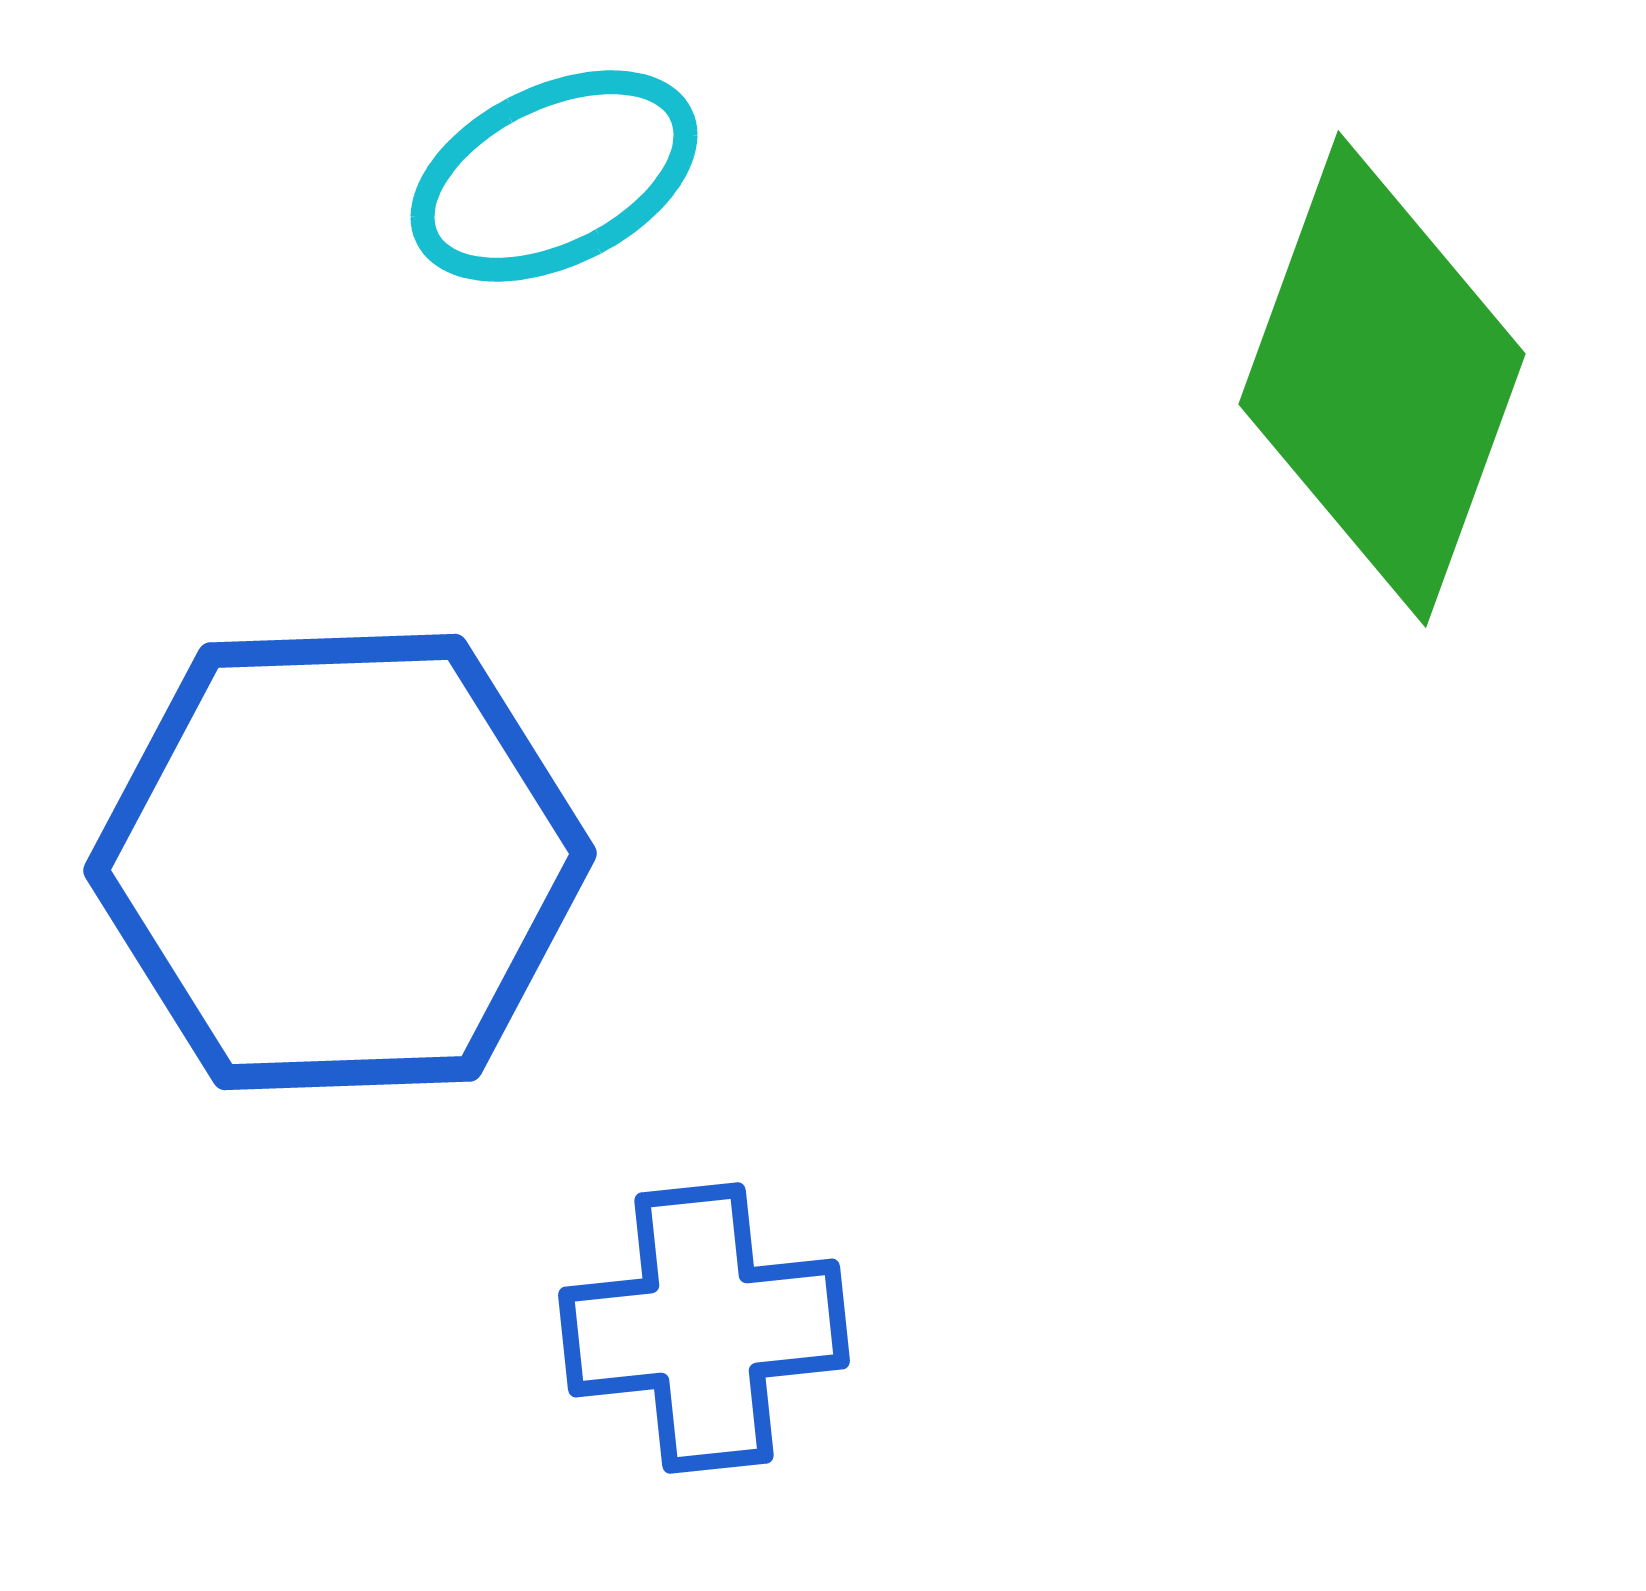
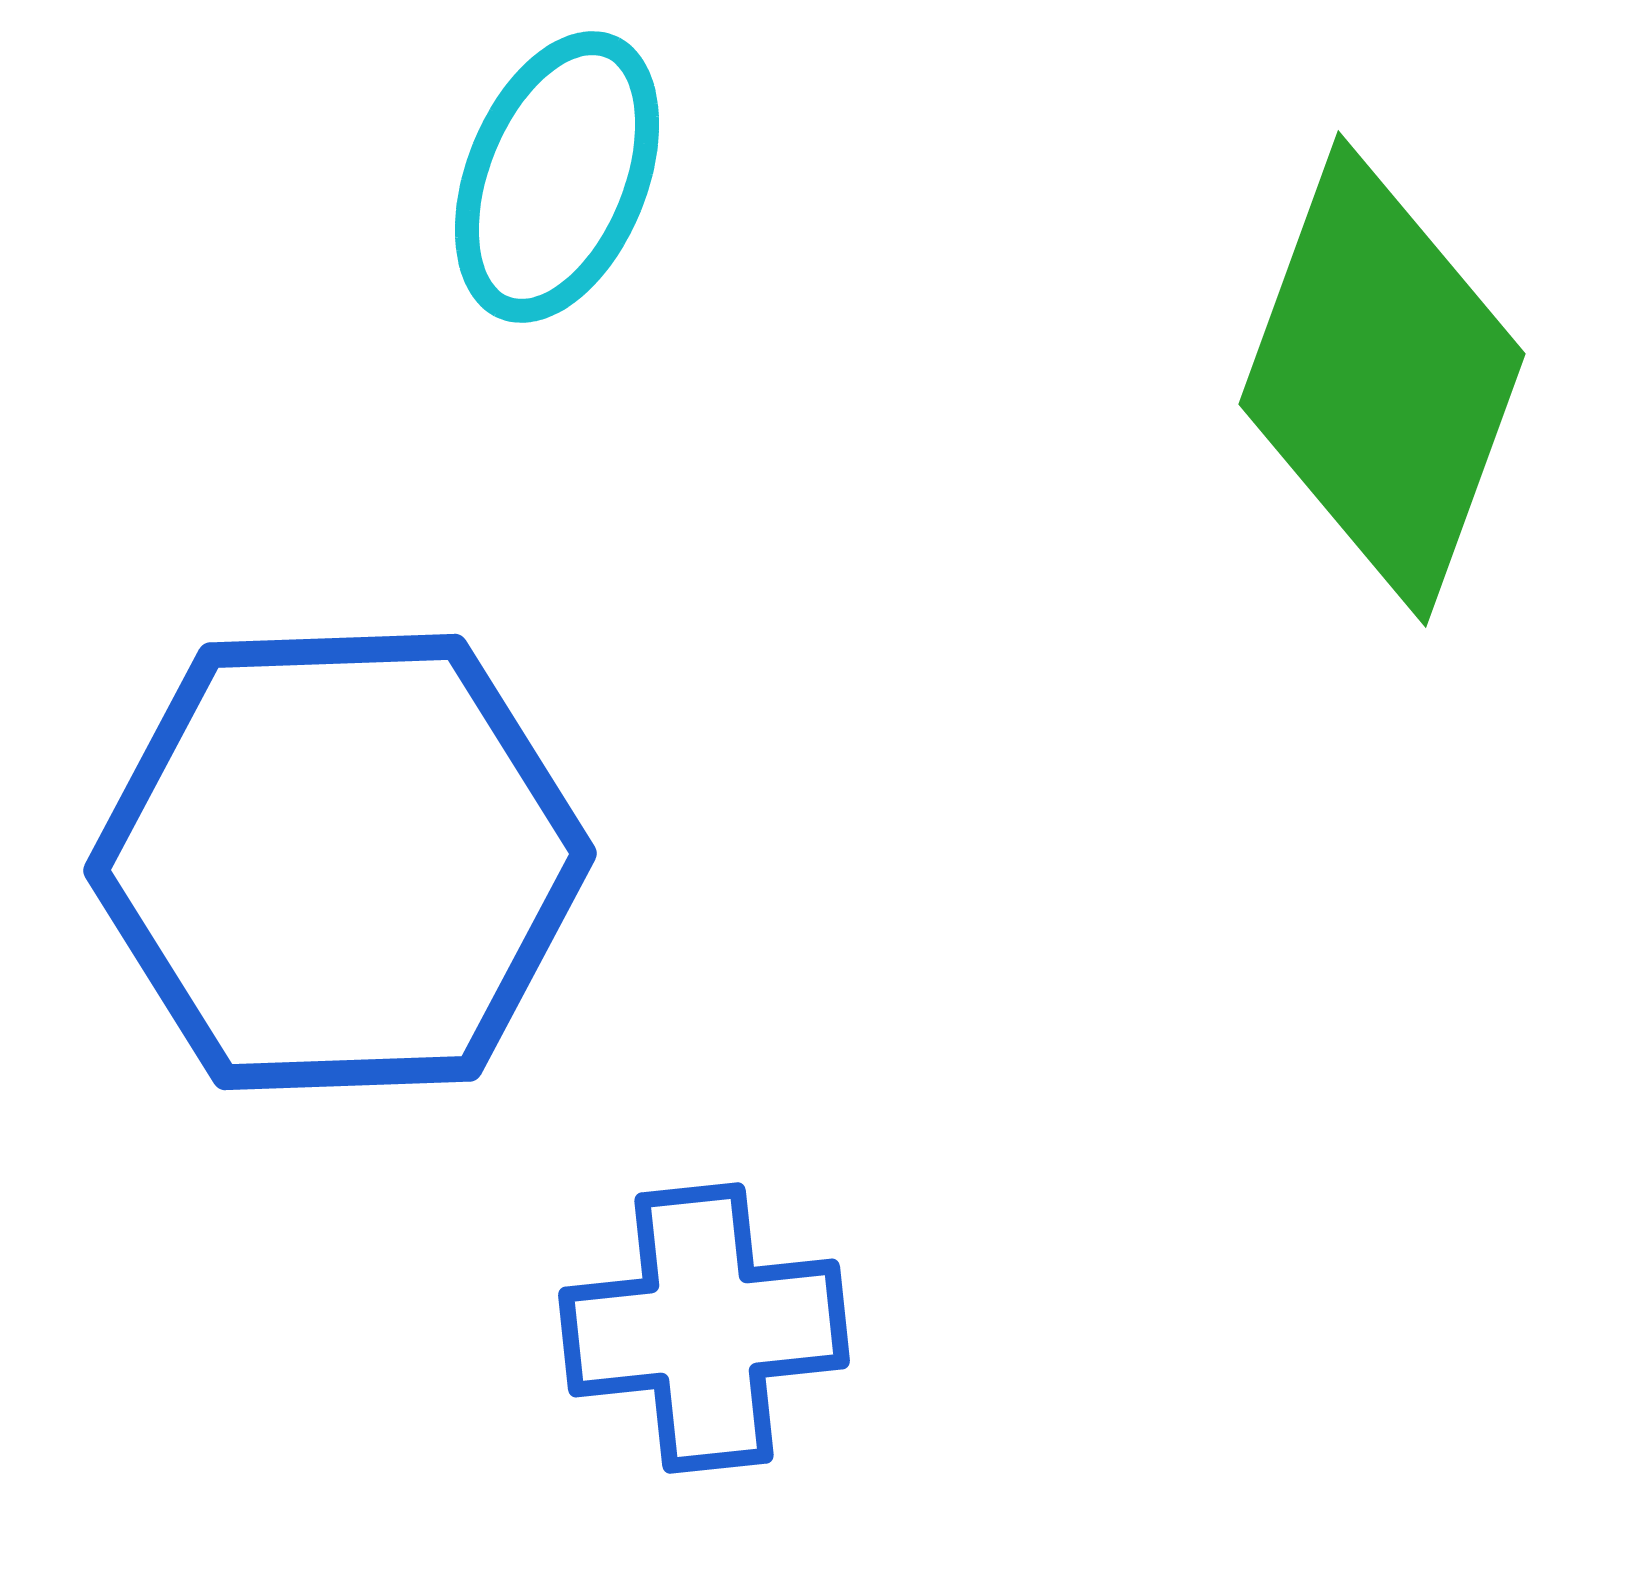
cyan ellipse: moved 3 px right, 1 px down; rotated 42 degrees counterclockwise
